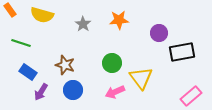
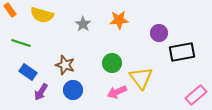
pink arrow: moved 2 px right
pink rectangle: moved 5 px right, 1 px up
